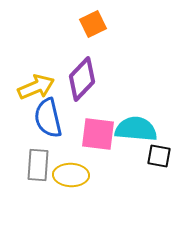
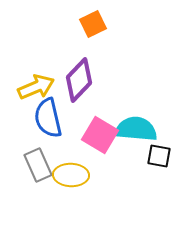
purple diamond: moved 3 px left, 1 px down
pink square: moved 2 px right, 1 px down; rotated 24 degrees clockwise
gray rectangle: rotated 28 degrees counterclockwise
